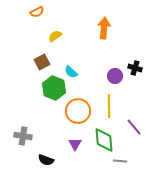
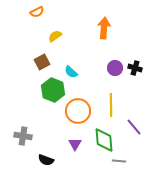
purple circle: moved 8 px up
green hexagon: moved 1 px left, 2 px down
yellow line: moved 2 px right, 1 px up
gray line: moved 1 px left
